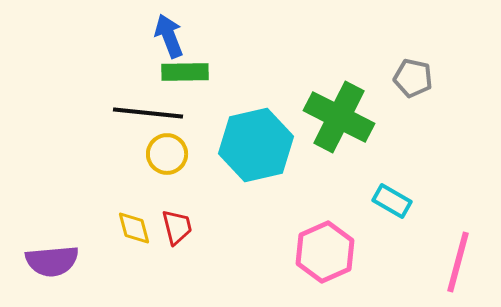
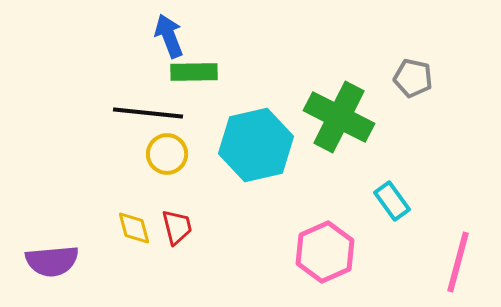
green rectangle: moved 9 px right
cyan rectangle: rotated 24 degrees clockwise
